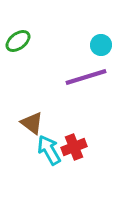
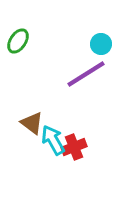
green ellipse: rotated 20 degrees counterclockwise
cyan circle: moved 1 px up
purple line: moved 3 px up; rotated 15 degrees counterclockwise
cyan arrow: moved 4 px right, 10 px up
